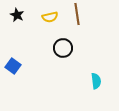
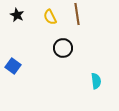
yellow semicircle: rotated 77 degrees clockwise
